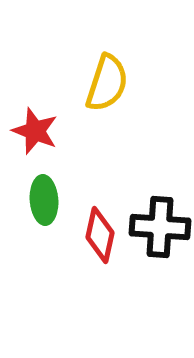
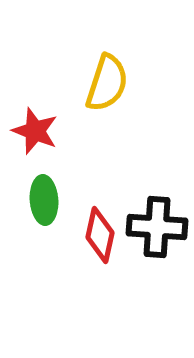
black cross: moved 3 px left
